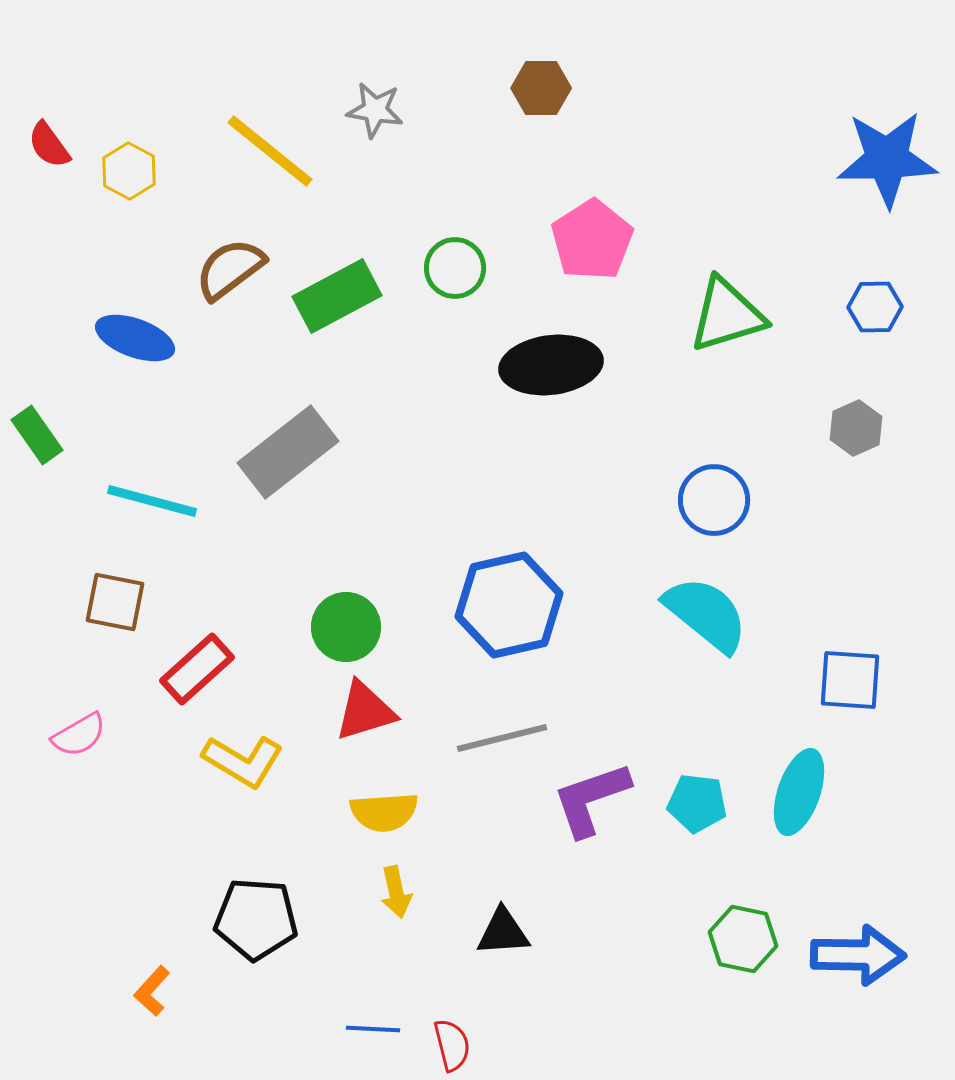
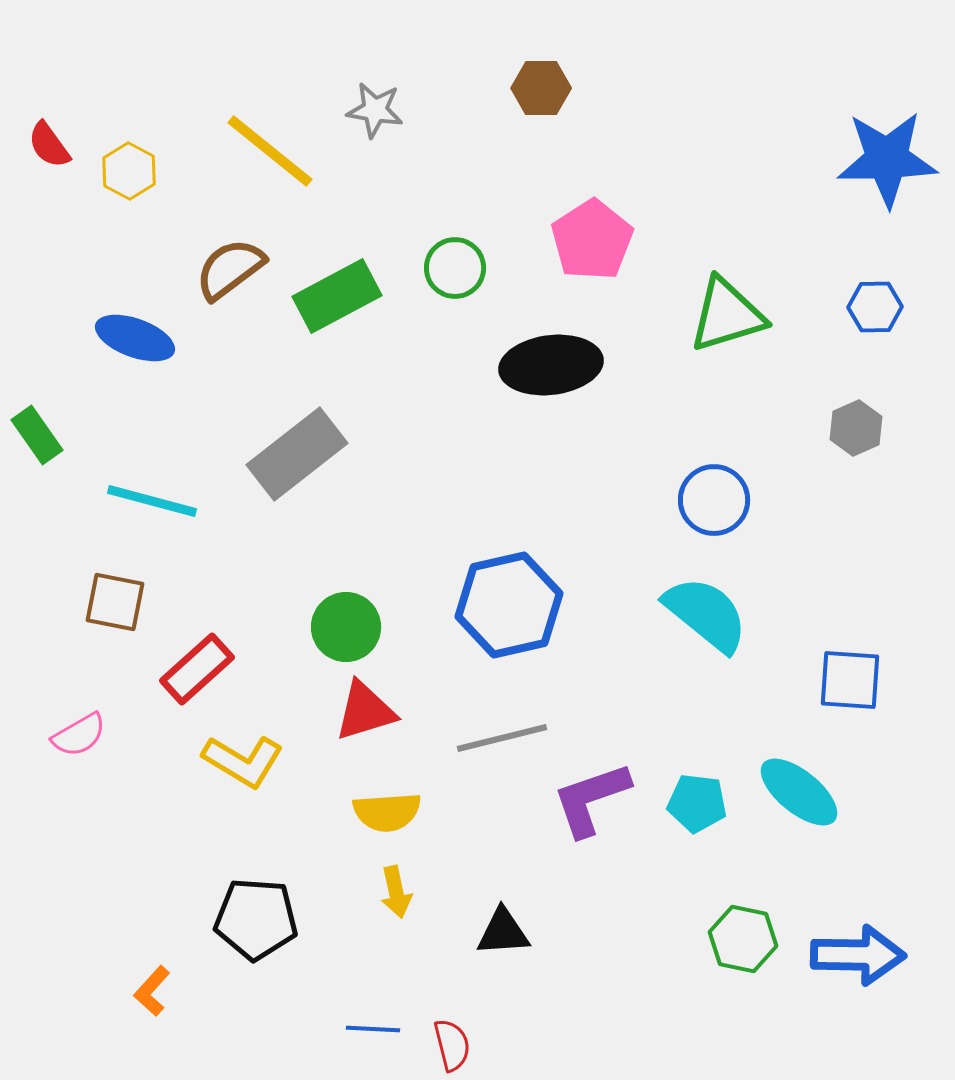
gray rectangle at (288, 452): moved 9 px right, 2 px down
cyan ellipse at (799, 792): rotated 70 degrees counterclockwise
yellow semicircle at (384, 812): moved 3 px right
